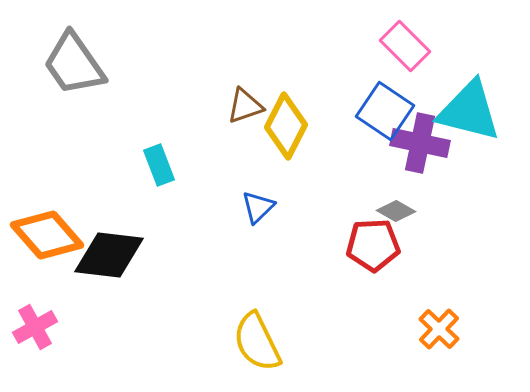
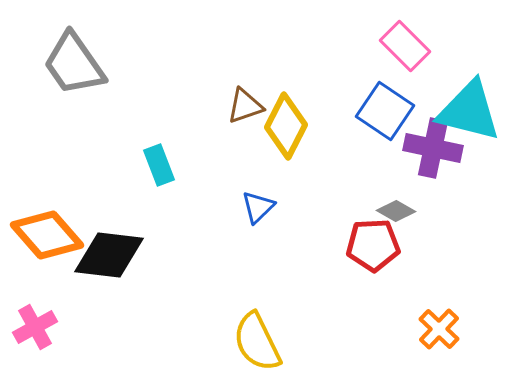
purple cross: moved 13 px right, 5 px down
